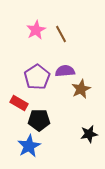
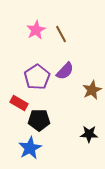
purple semicircle: rotated 138 degrees clockwise
brown star: moved 11 px right, 1 px down
black star: rotated 12 degrees clockwise
blue star: moved 1 px right, 2 px down
